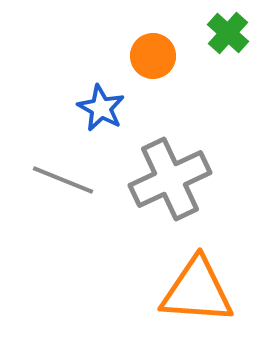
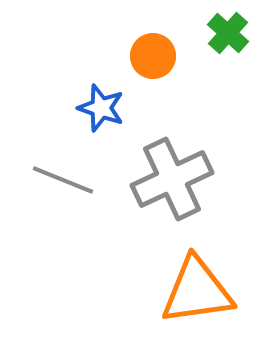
blue star: rotated 9 degrees counterclockwise
gray cross: moved 2 px right
orange triangle: rotated 12 degrees counterclockwise
